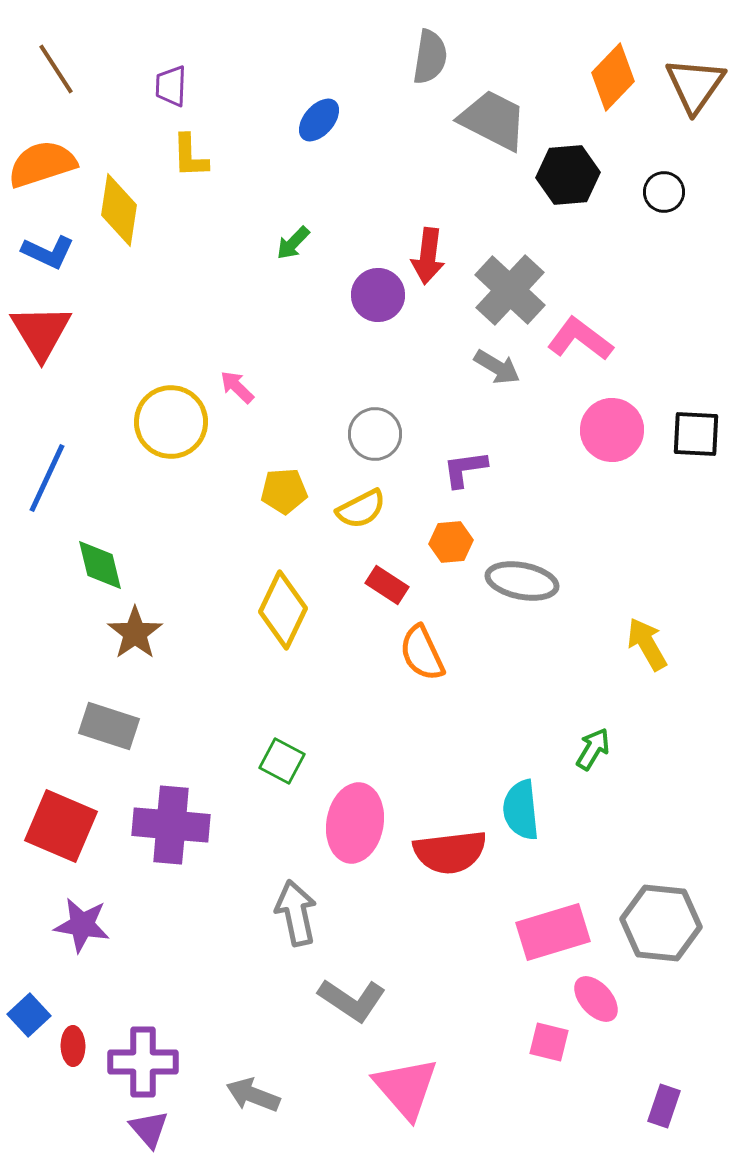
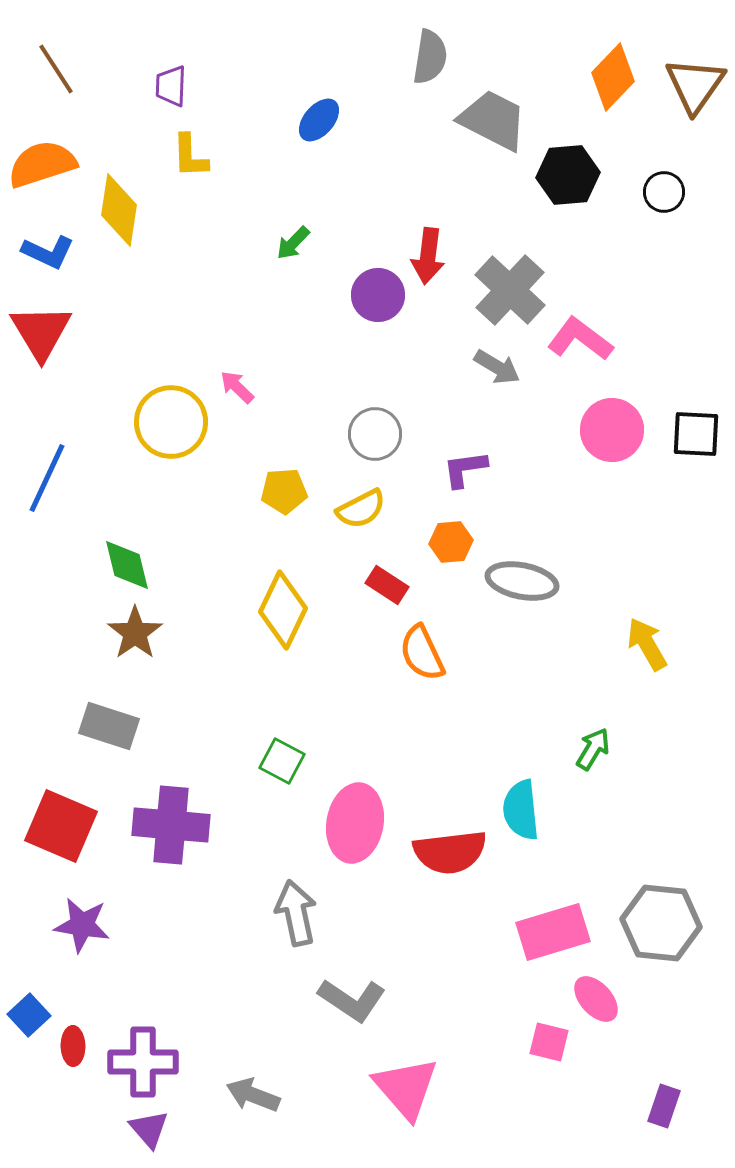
green diamond at (100, 565): moved 27 px right
